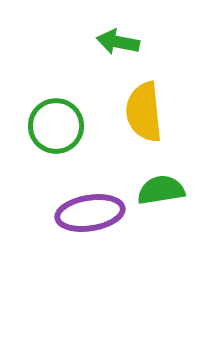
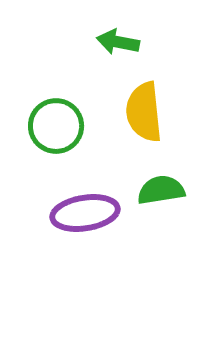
purple ellipse: moved 5 px left
